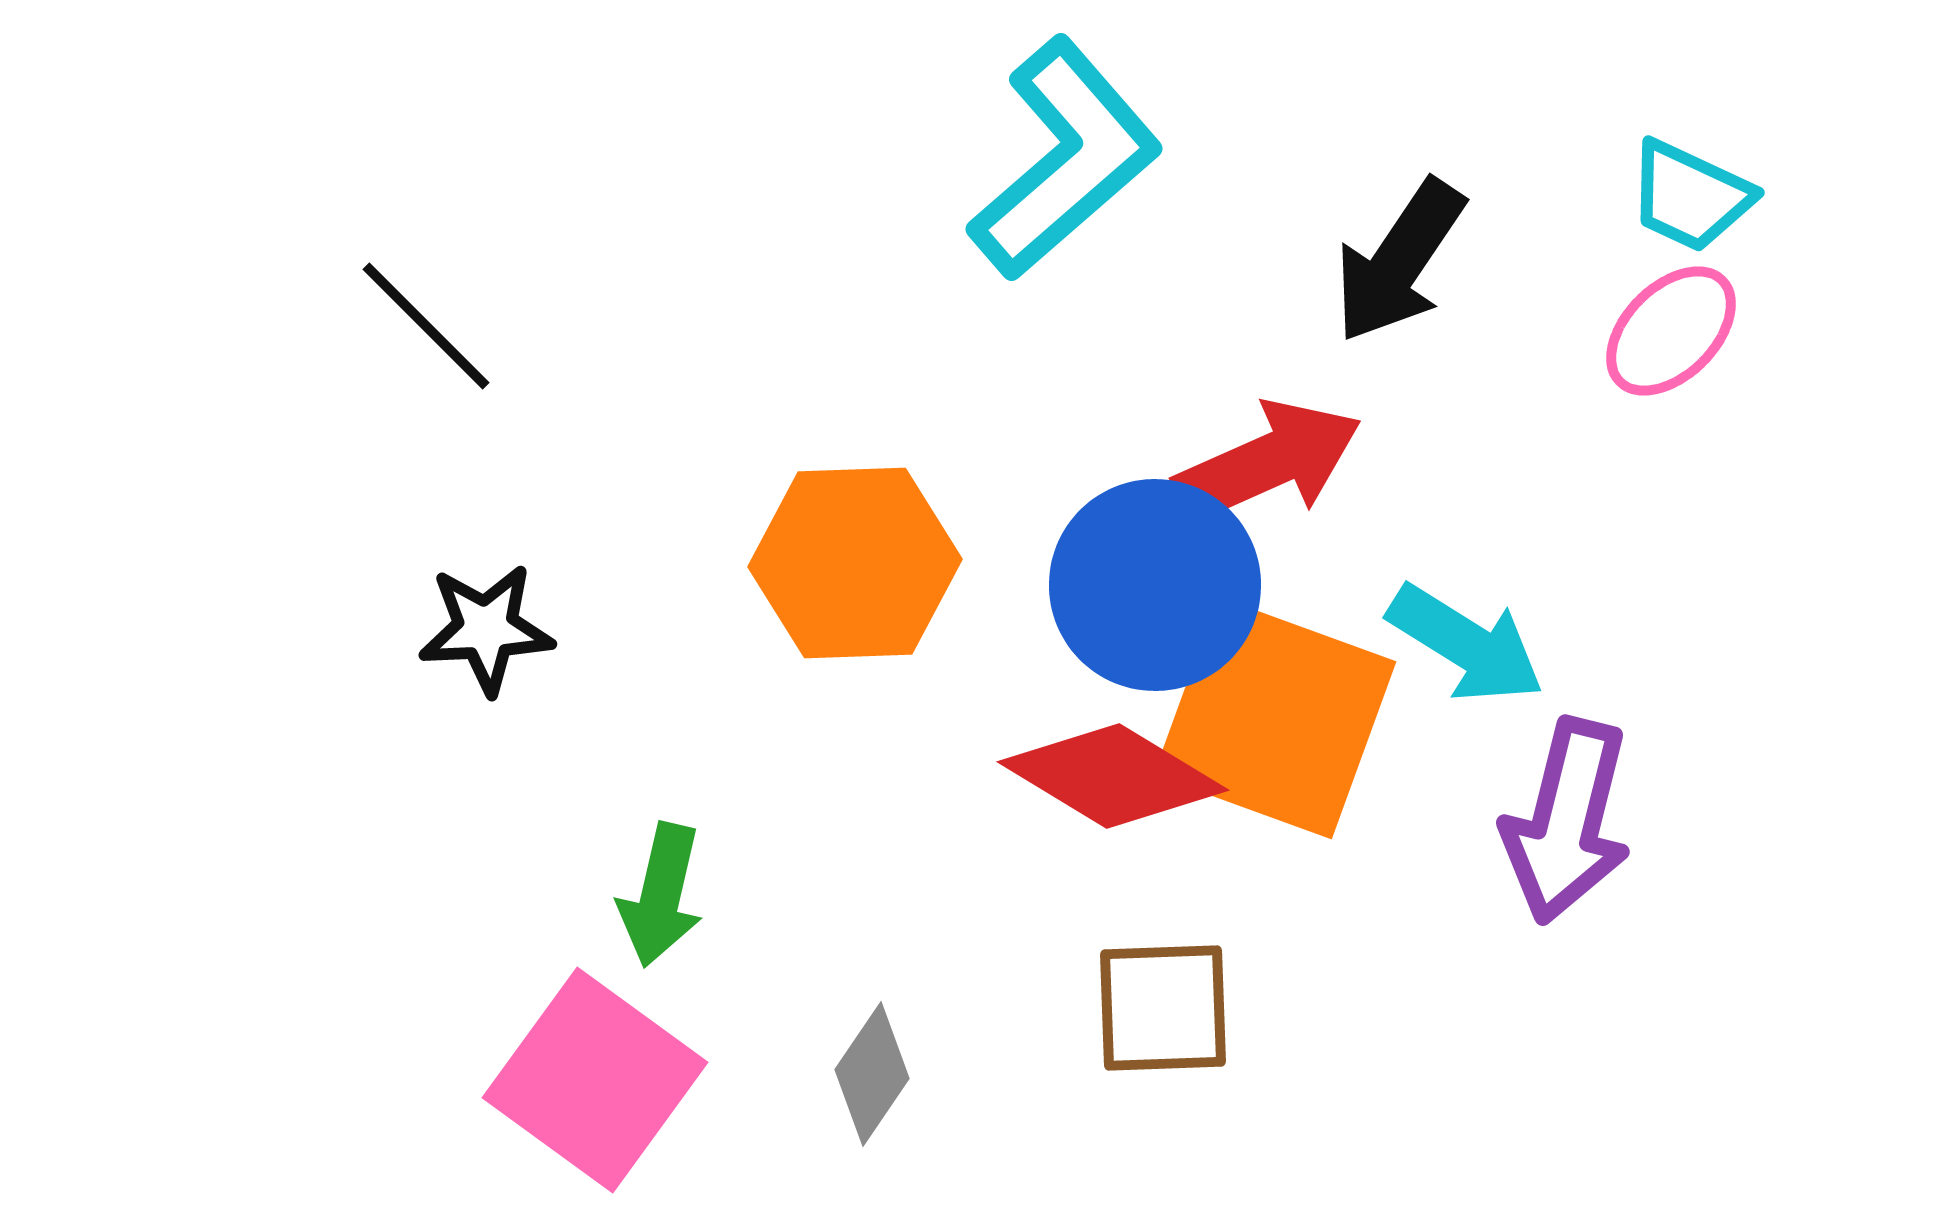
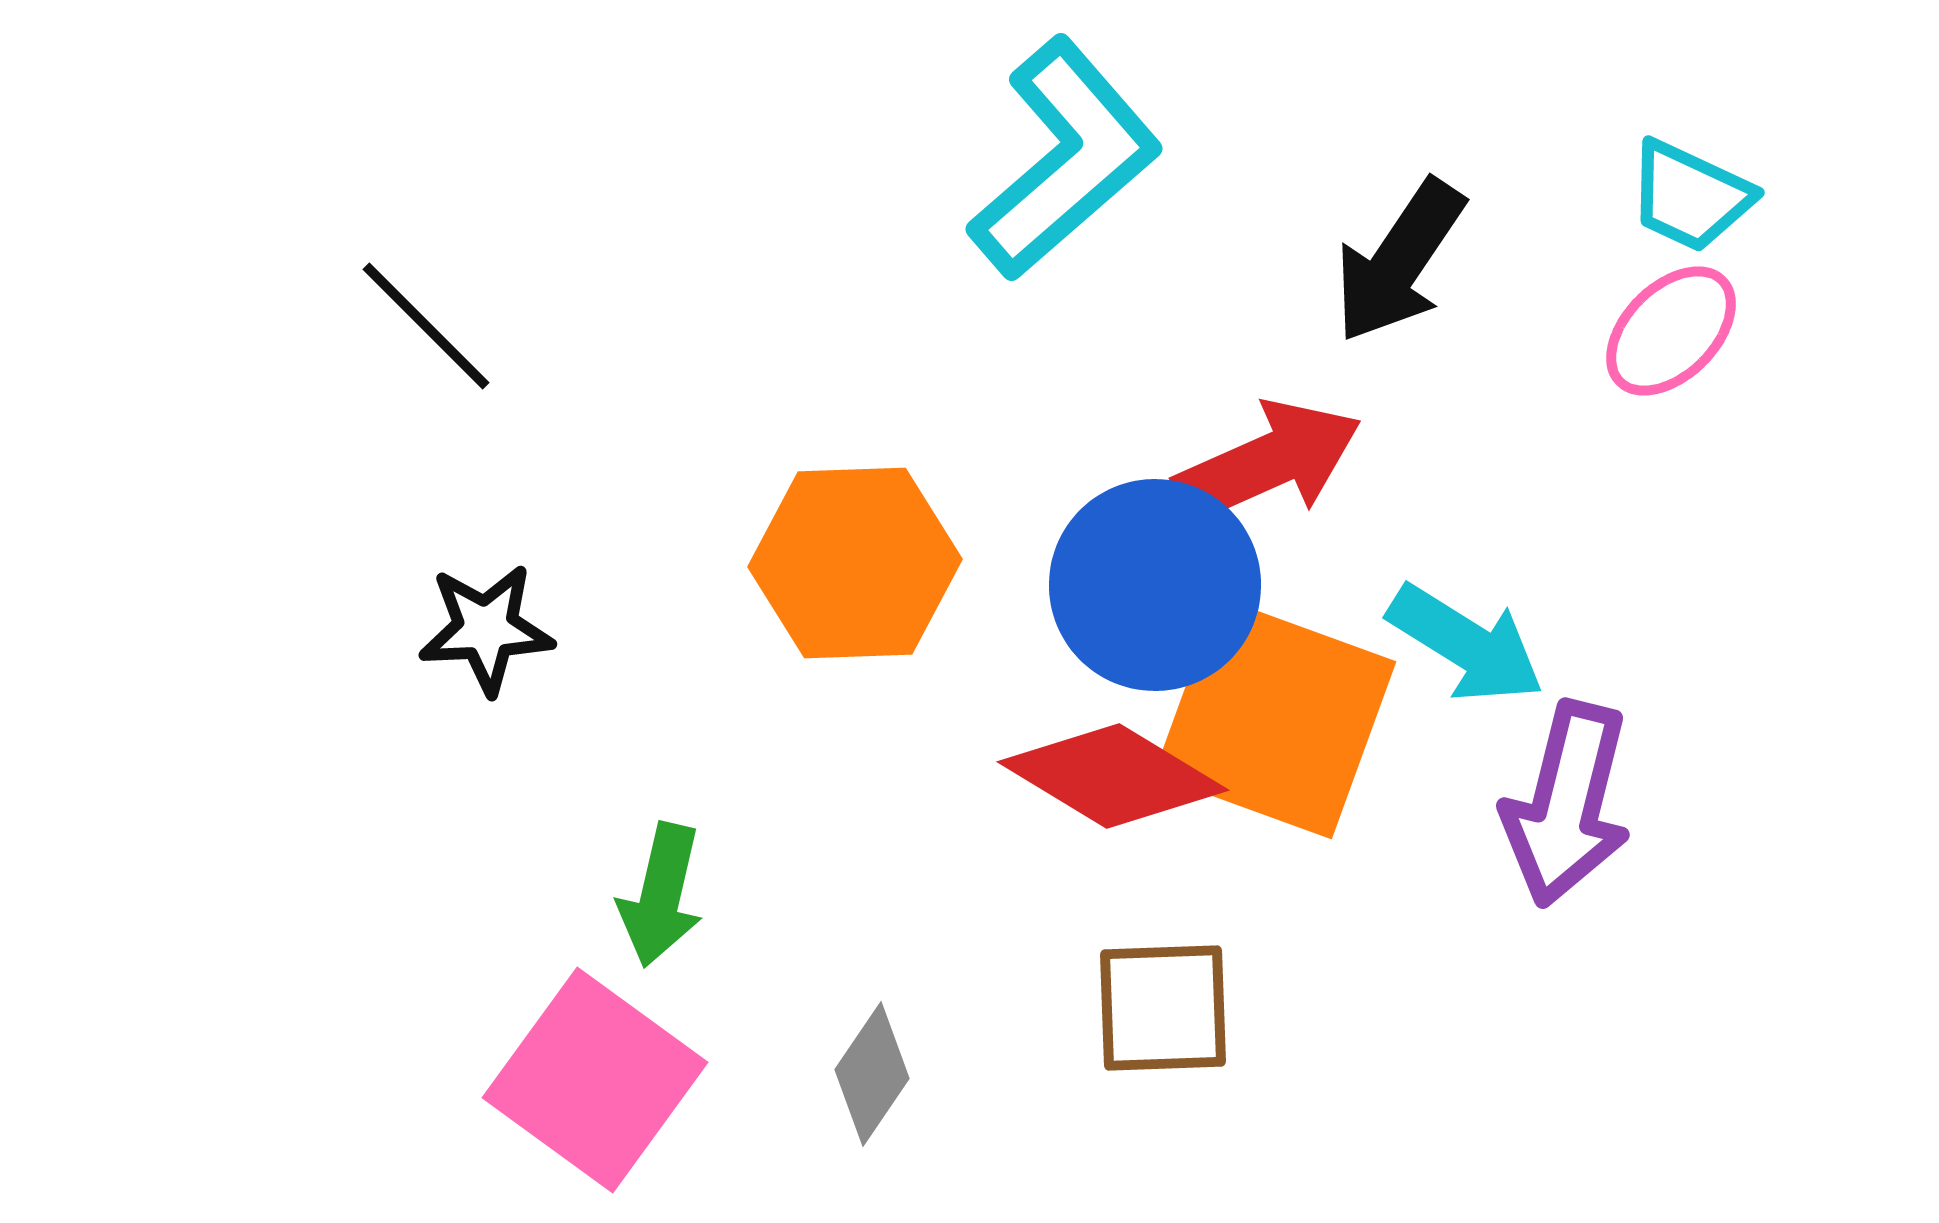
purple arrow: moved 17 px up
